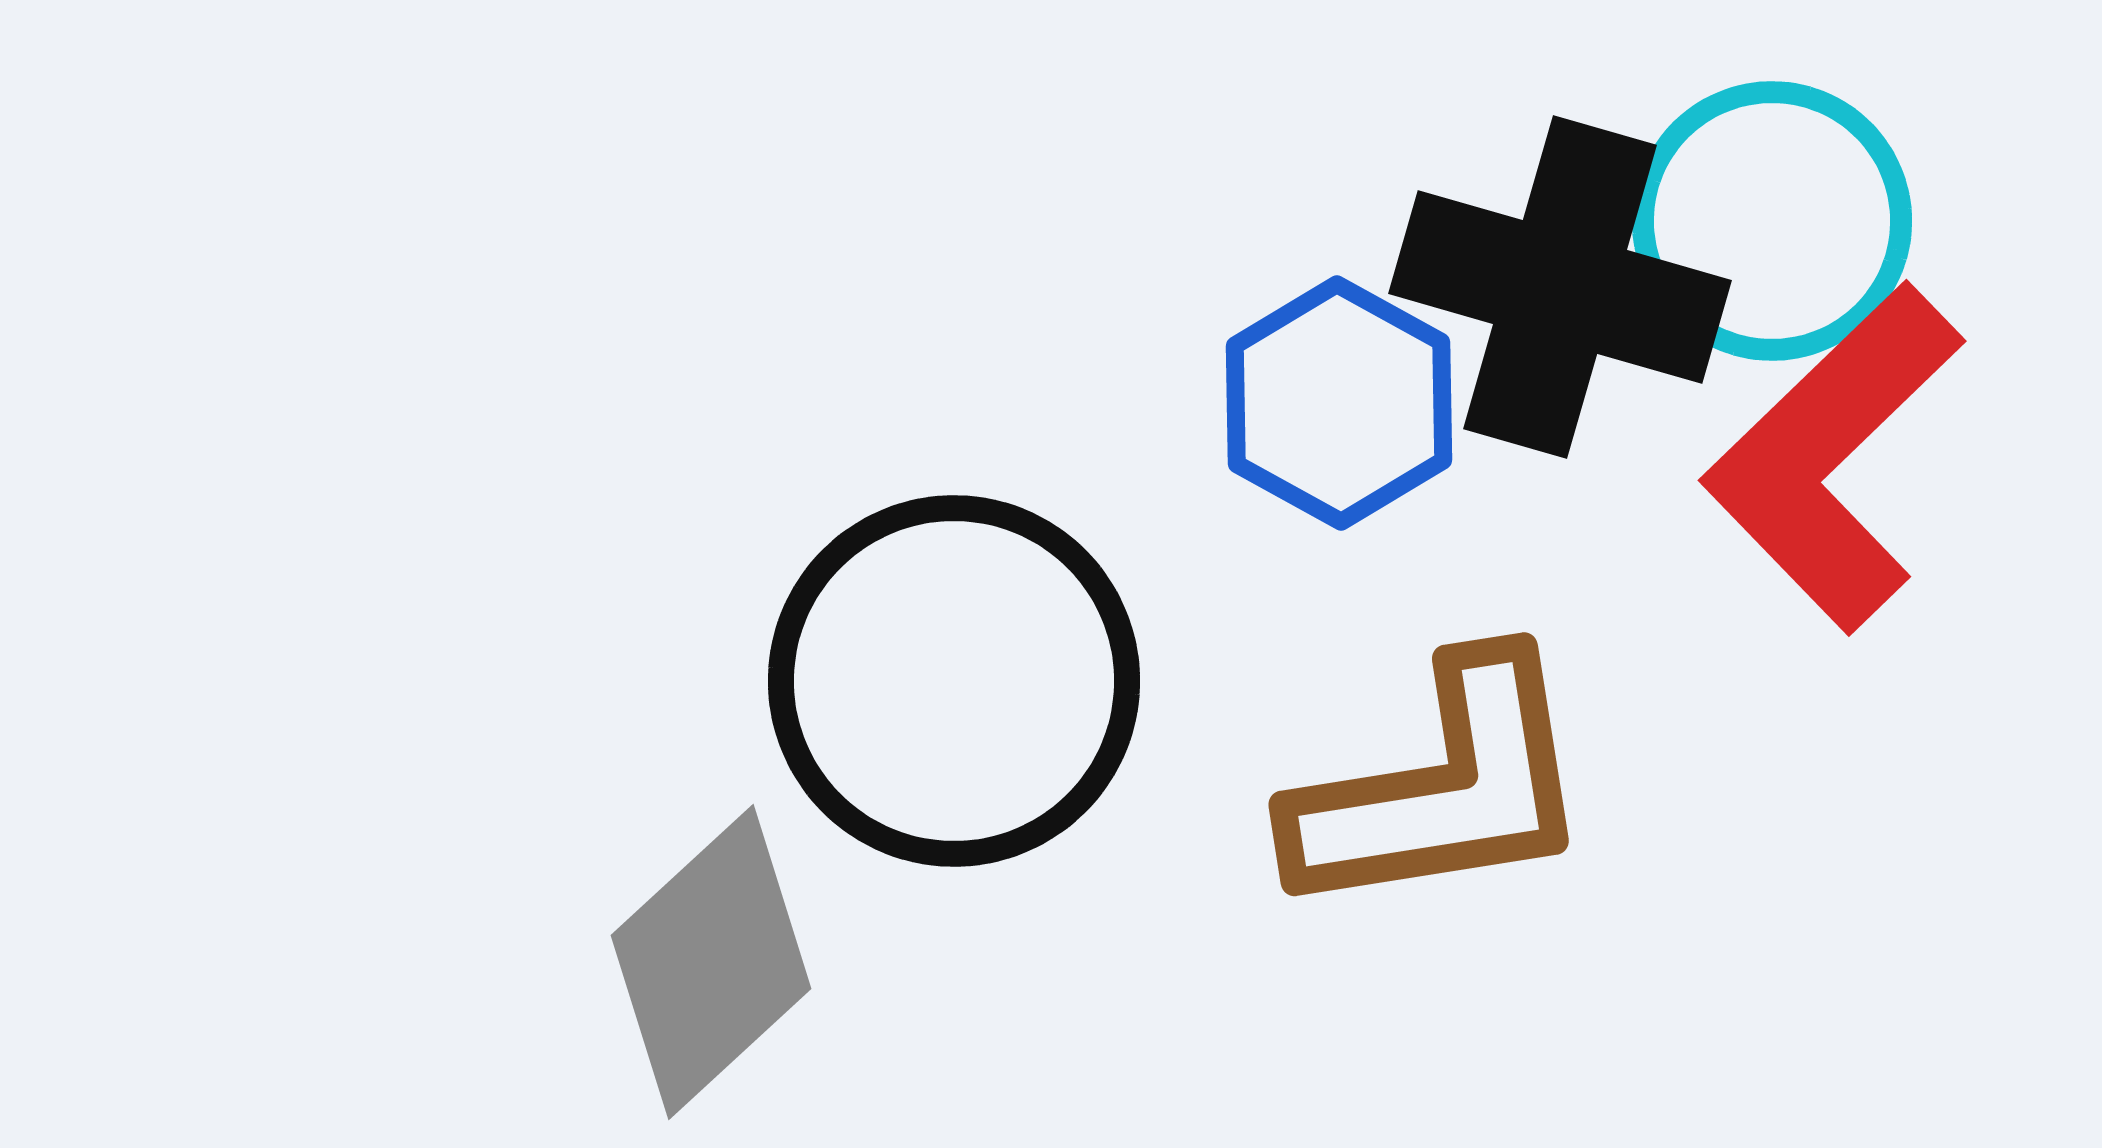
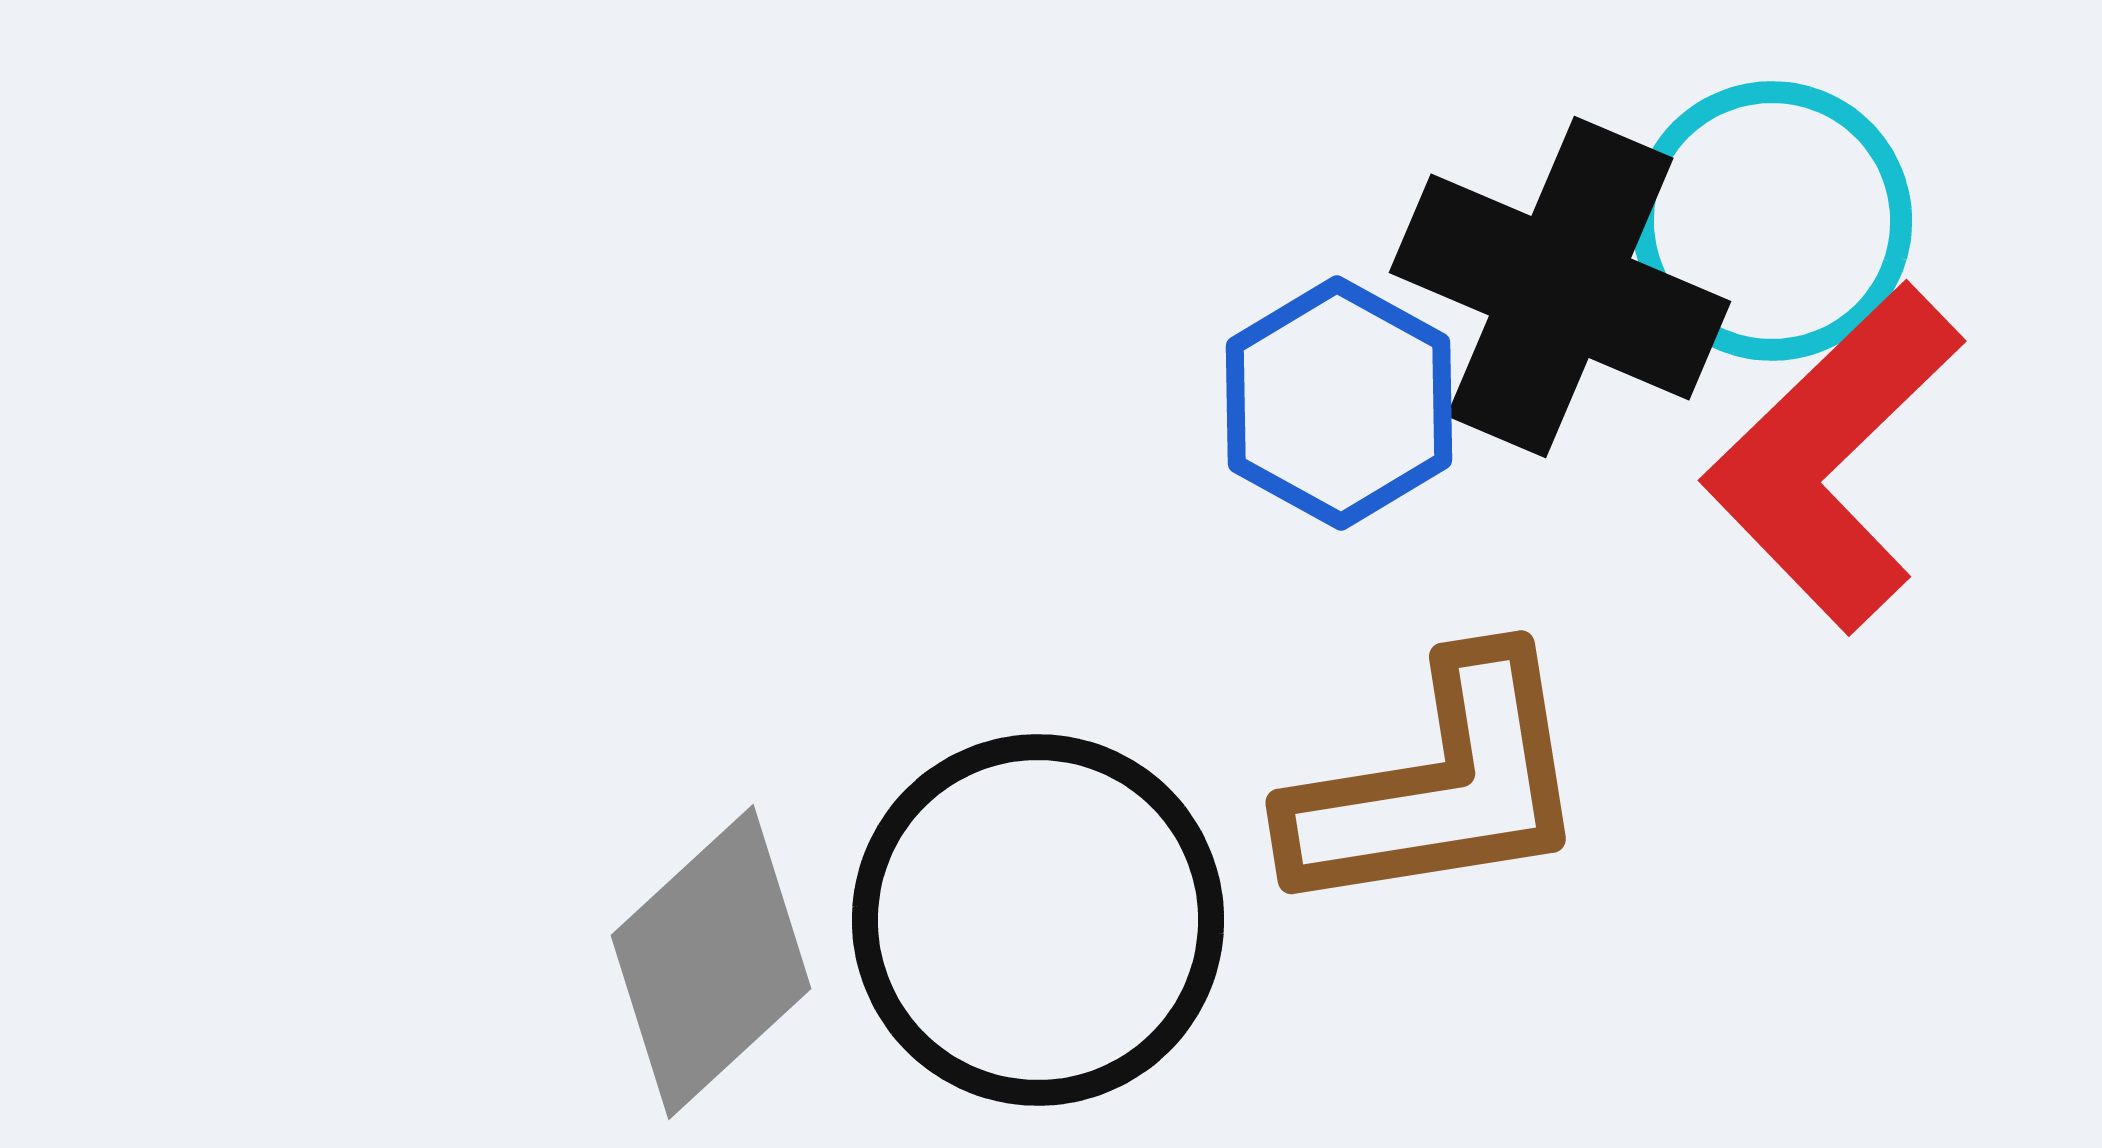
black cross: rotated 7 degrees clockwise
black circle: moved 84 px right, 239 px down
brown L-shape: moved 3 px left, 2 px up
